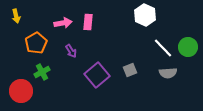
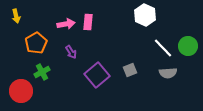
pink arrow: moved 3 px right, 1 px down
green circle: moved 1 px up
purple arrow: moved 1 px down
